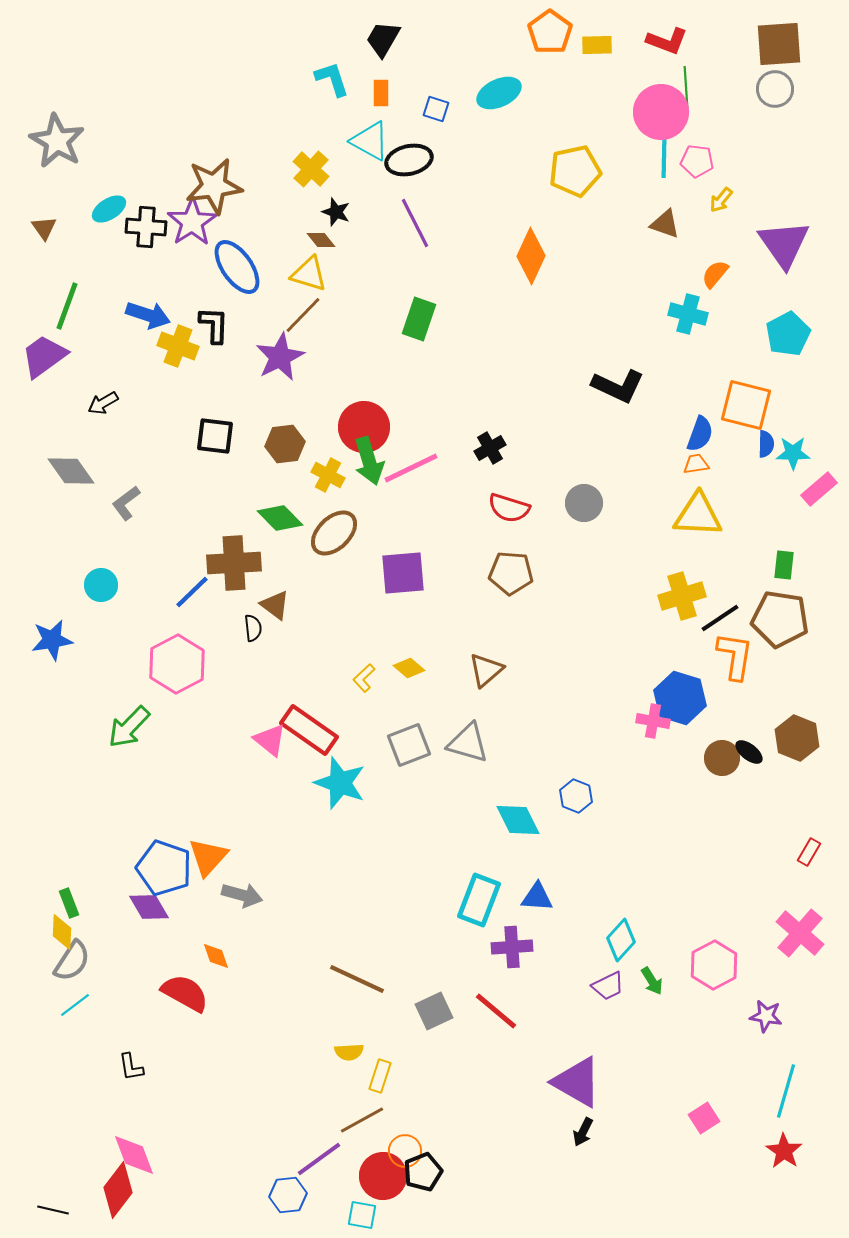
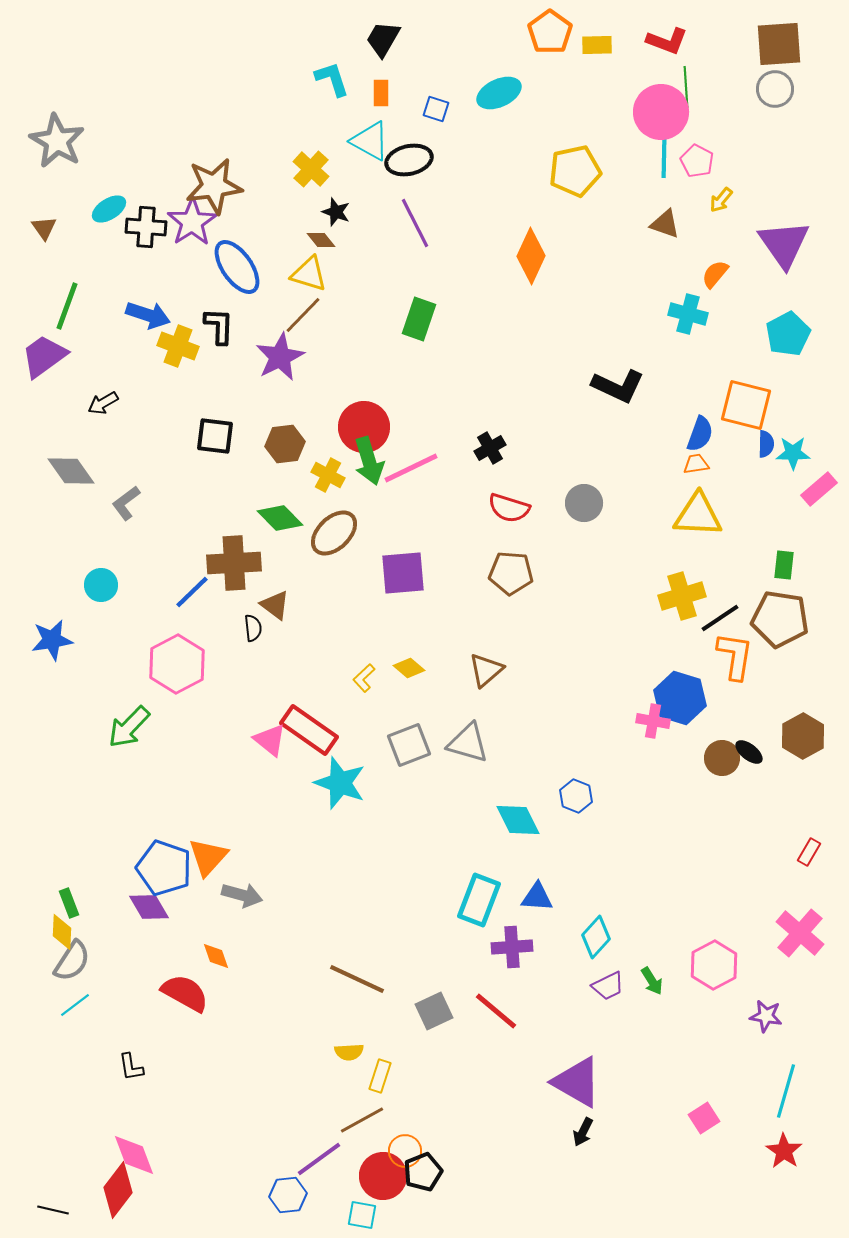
pink pentagon at (697, 161): rotated 20 degrees clockwise
black L-shape at (214, 325): moved 5 px right, 1 px down
brown hexagon at (797, 738): moved 6 px right, 2 px up; rotated 9 degrees clockwise
cyan diamond at (621, 940): moved 25 px left, 3 px up
